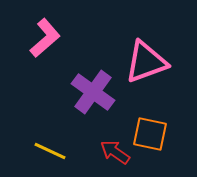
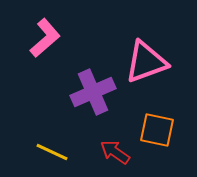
purple cross: rotated 30 degrees clockwise
orange square: moved 7 px right, 4 px up
yellow line: moved 2 px right, 1 px down
